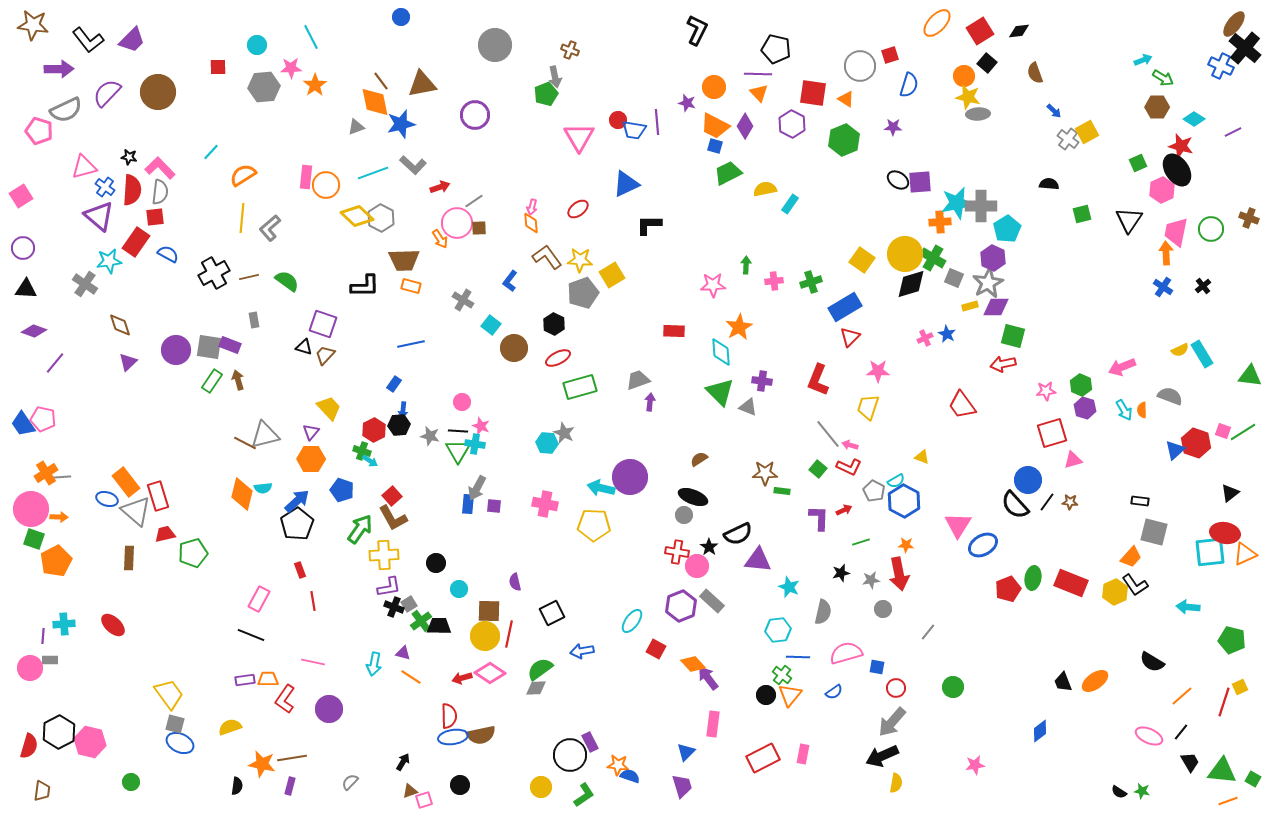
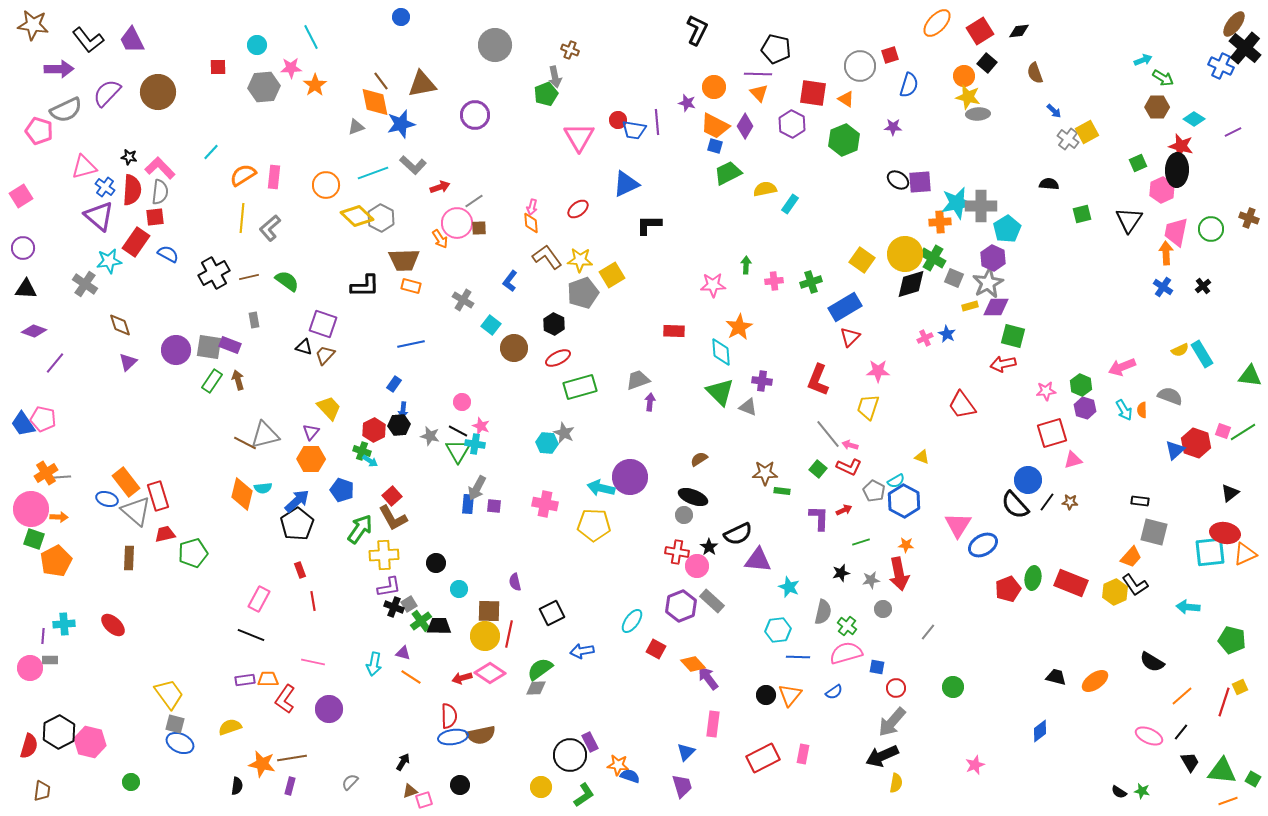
purple trapezoid at (132, 40): rotated 108 degrees clockwise
black ellipse at (1177, 170): rotated 36 degrees clockwise
pink rectangle at (306, 177): moved 32 px left
black line at (458, 431): rotated 24 degrees clockwise
green cross at (782, 675): moved 65 px right, 49 px up
black trapezoid at (1063, 682): moved 7 px left, 5 px up; rotated 125 degrees clockwise
pink star at (975, 765): rotated 12 degrees counterclockwise
